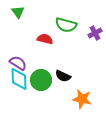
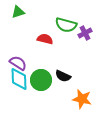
green triangle: rotated 48 degrees clockwise
purple cross: moved 10 px left
